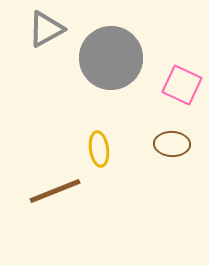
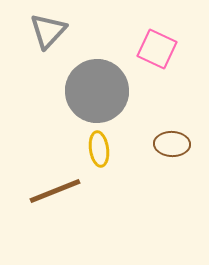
gray triangle: moved 2 px right, 2 px down; rotated 18 degrees counterclockwise
gray circle: moved 14 px left, 33 px down
pink square: moved 25 px left, 36 px up
